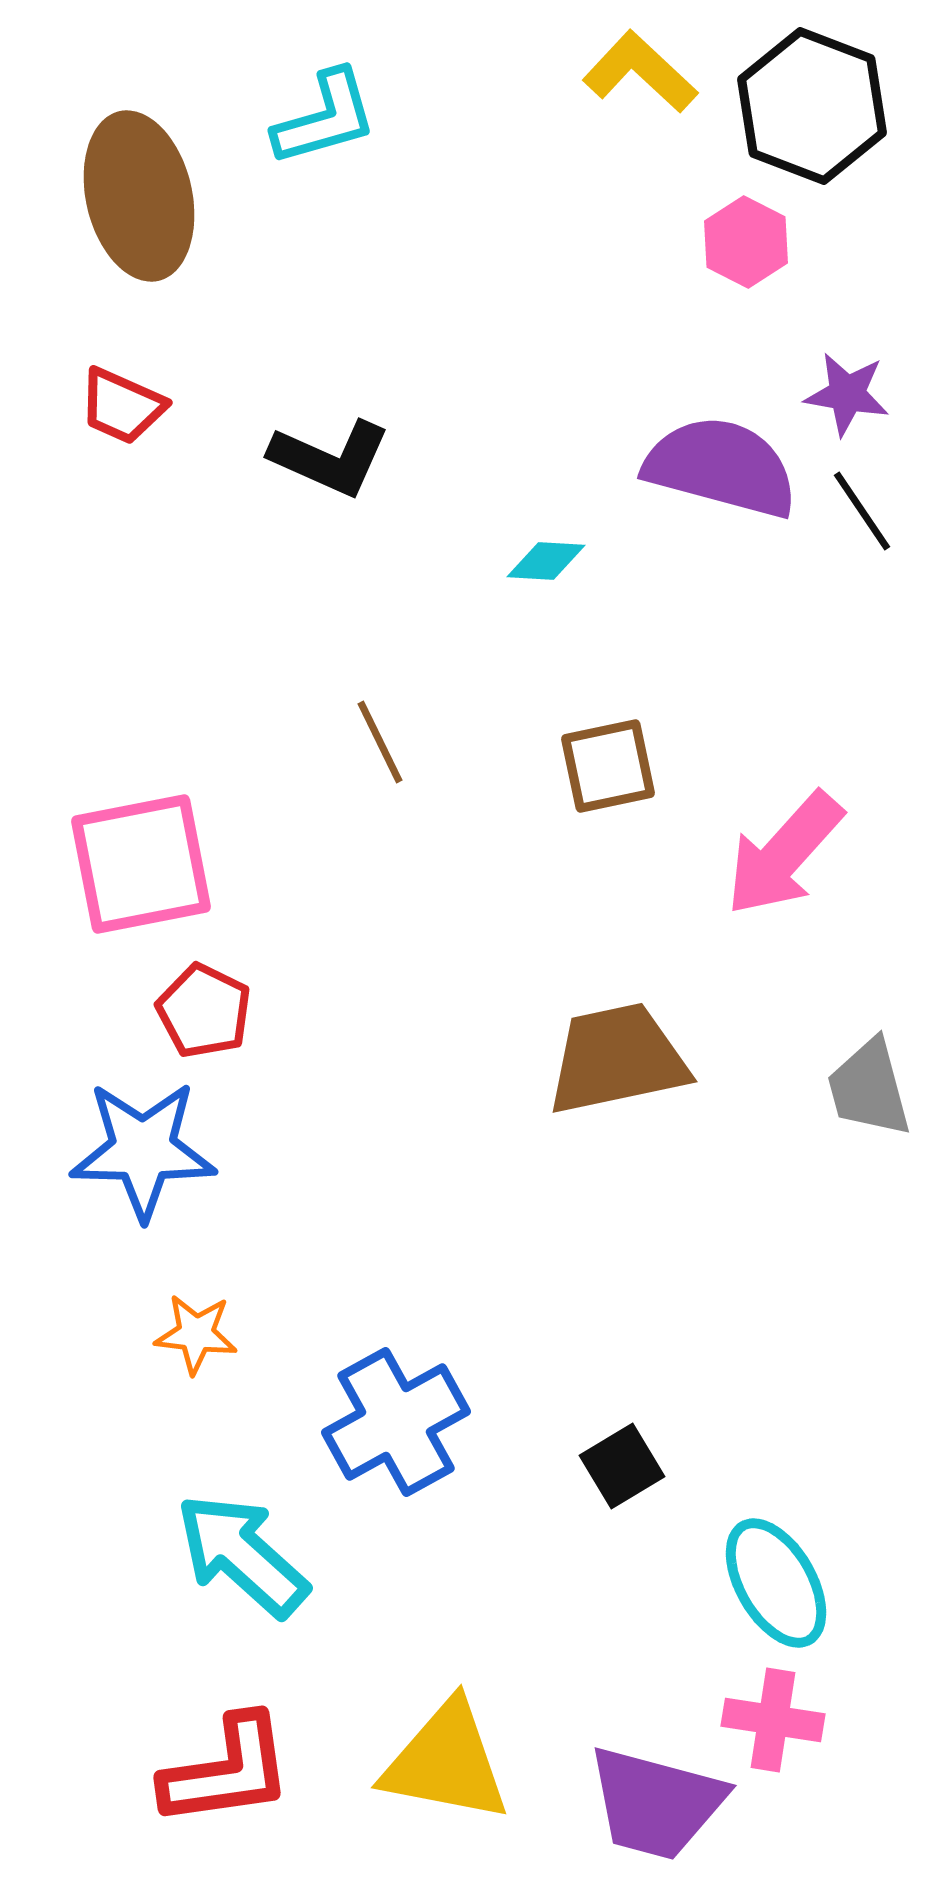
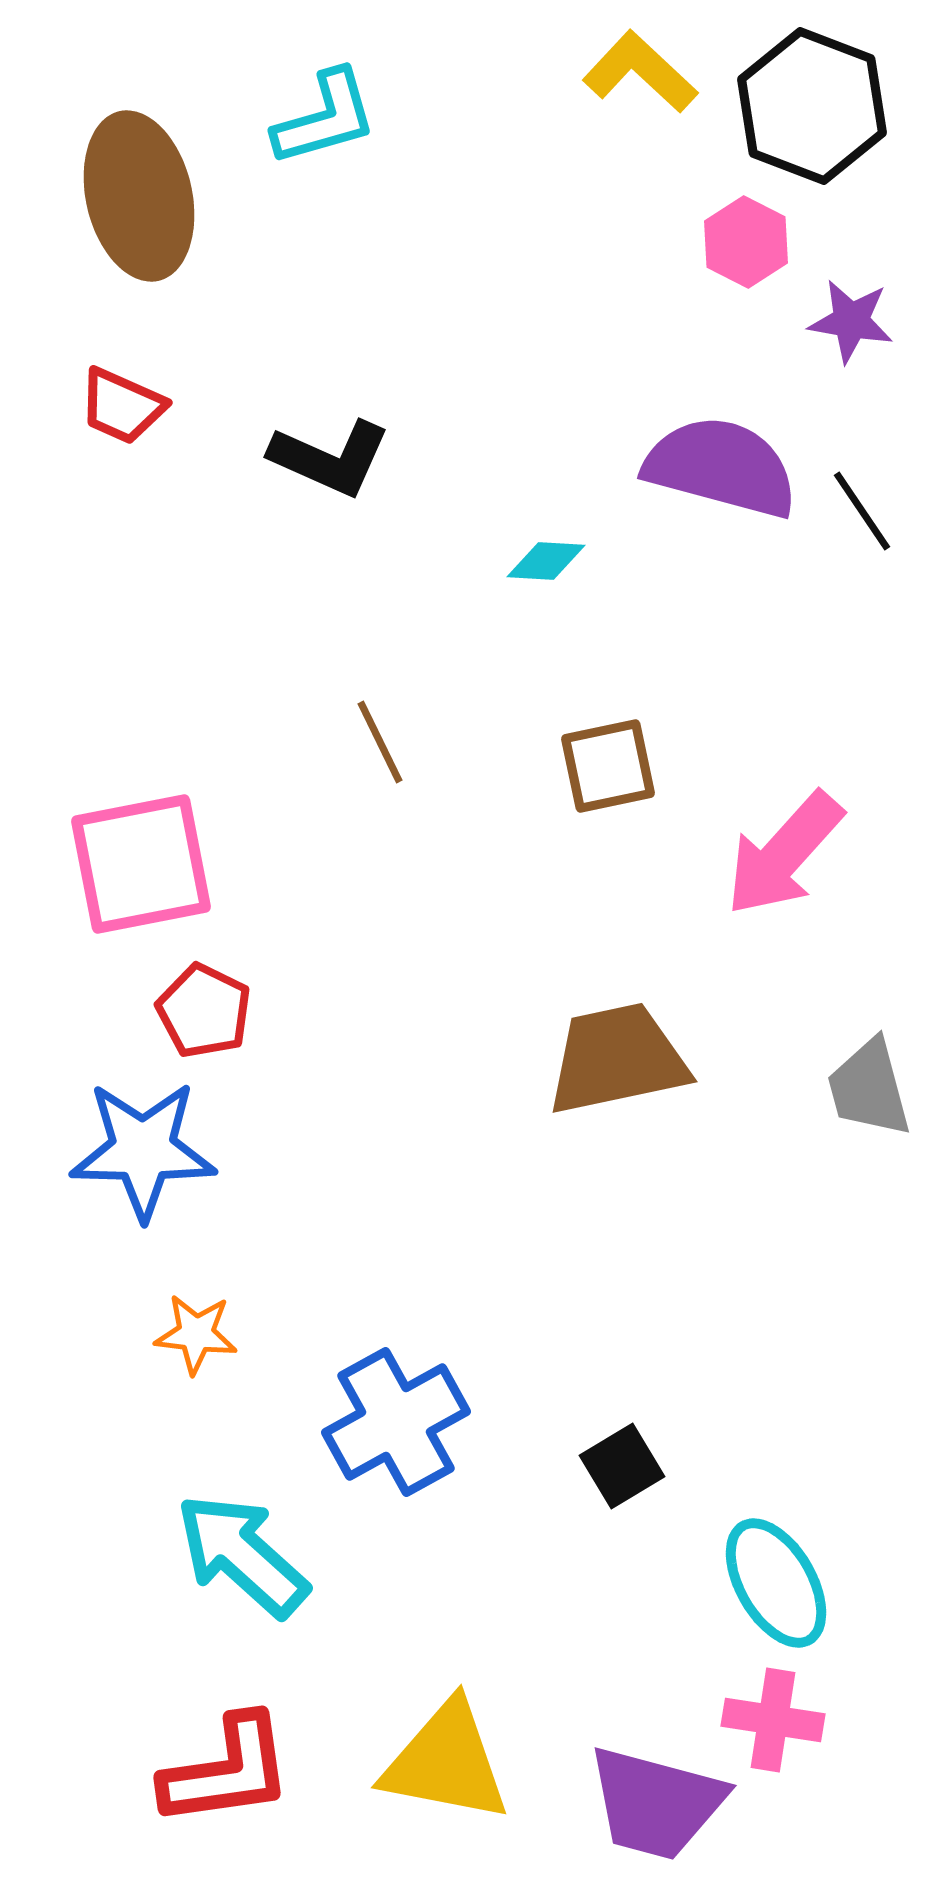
purple star: moved 4 px right, 73 px up
